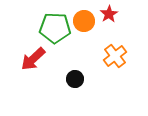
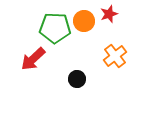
red star: rotated 12 degrees clockwise
black circle: moved 2 px right
